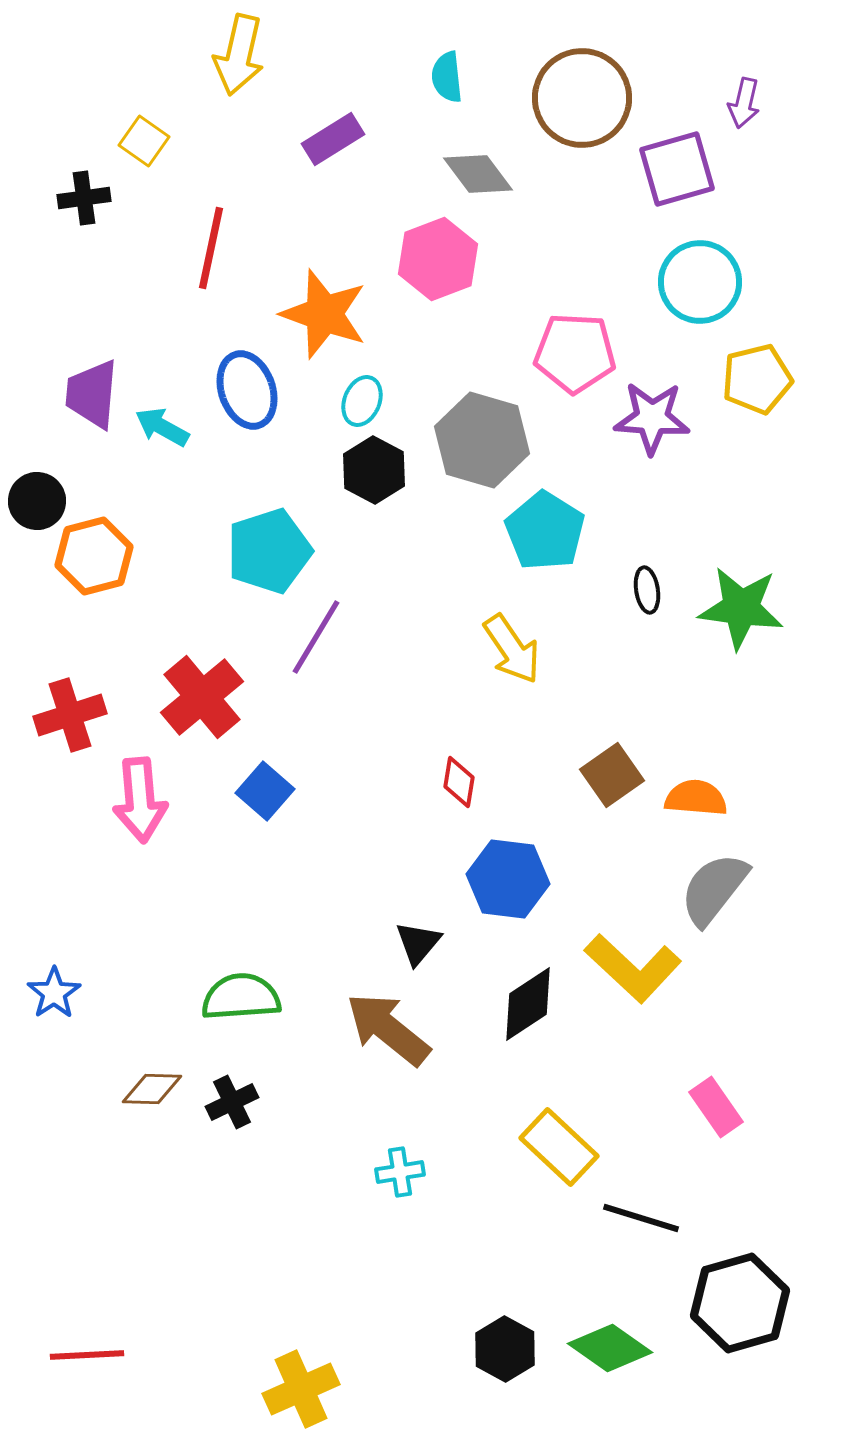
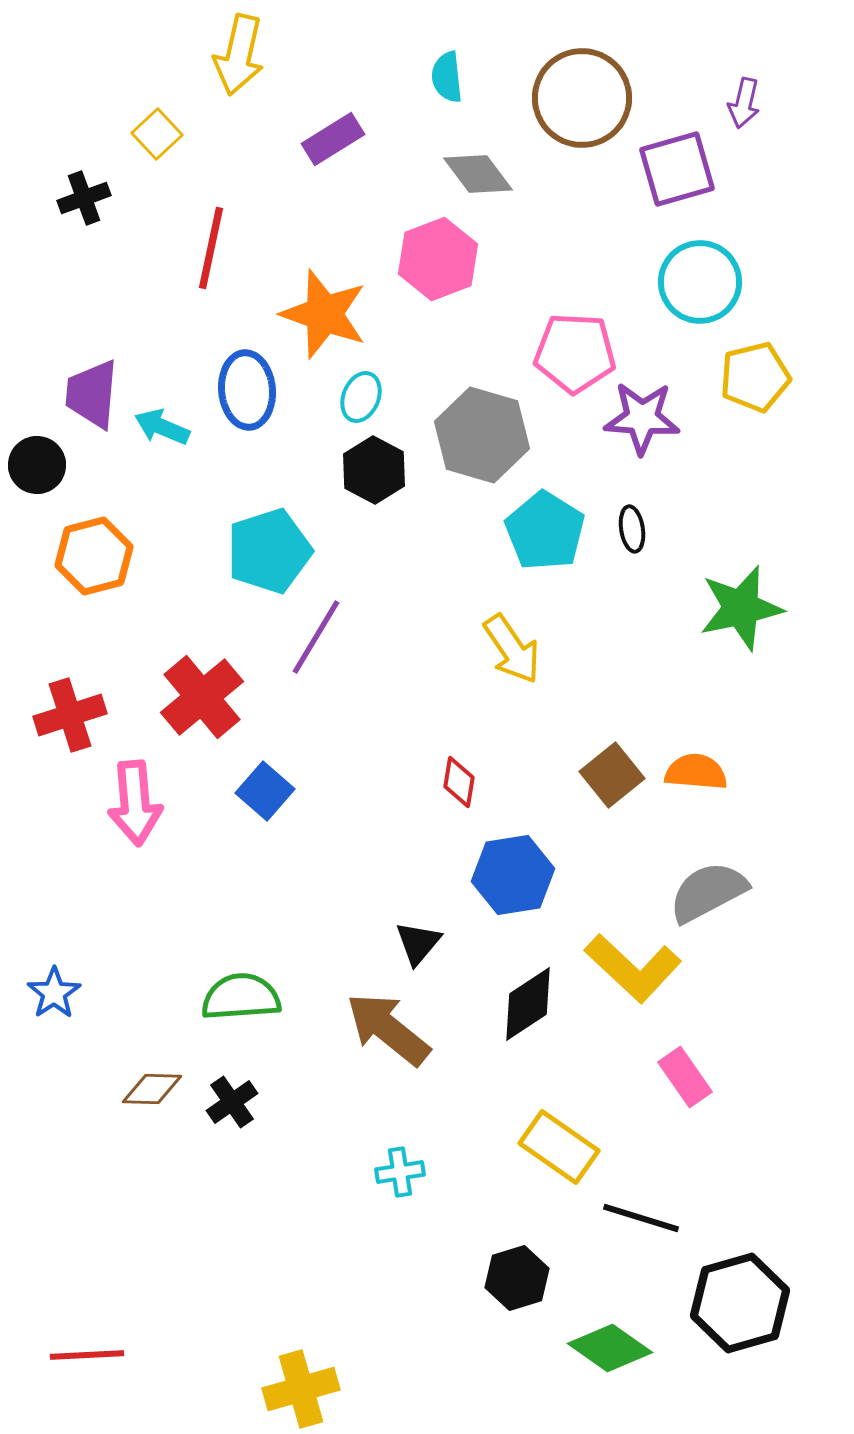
yellow square at (144, 141): moved 13 px right, 7 px up; rotated 12 degrees clockwise
black cross at (84, 198): rotated 12 degrees counterclockwise
yellow pentagon at (757, 379): moved 2 px left, 2 px up
blue ellipse at (247, 390): rotated 14 degrees clockwise
cyan ellipse at (362, 401): moved 1 px left, 4 px up
purple star at (652, 418): moved 10 px left
cyan arrow at (162, 427): rotated 6 degrees counterclockwise
gray hexagon at (482, 440): moved 5 px up
black circle at (37, 501): moved 36 px up
black ellipse at (647, 590): moved 15 px left, 61 px up
green star at (741, 608): rotated 20 degrees counterclockwise
brown square at (612, 775): rotated 4 degrees counterclockwise
orange semicircle at (696, 798): moved 26 px up
pink arrow at (140, 800): moved 5 px left, 3 px down
blue hexagon at (508, 879): moved 5 px right, 4 px up; rotated 16 degrees counterclockwise
gray semicircle at (714, 889): moved 6 px left, 3 px down; rotated 24 degrees clockwise
black cross at (232, 1102): rotated 9 degrees counterclockwise
pink rectangle at (716, 1107): moved 31 px left, 30 px up
yellow rectangle at (559, 1147): rotated 8 degrees counterclockwise
black hexagon at (505, 1349): moved 12 px right, 71 px up; rotated 14 degrees clockwise
yellow cross at (301, 1389): rotated 8 degrees clockwise
